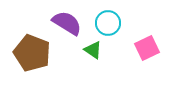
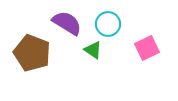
cyan circle: moved 1 px down
